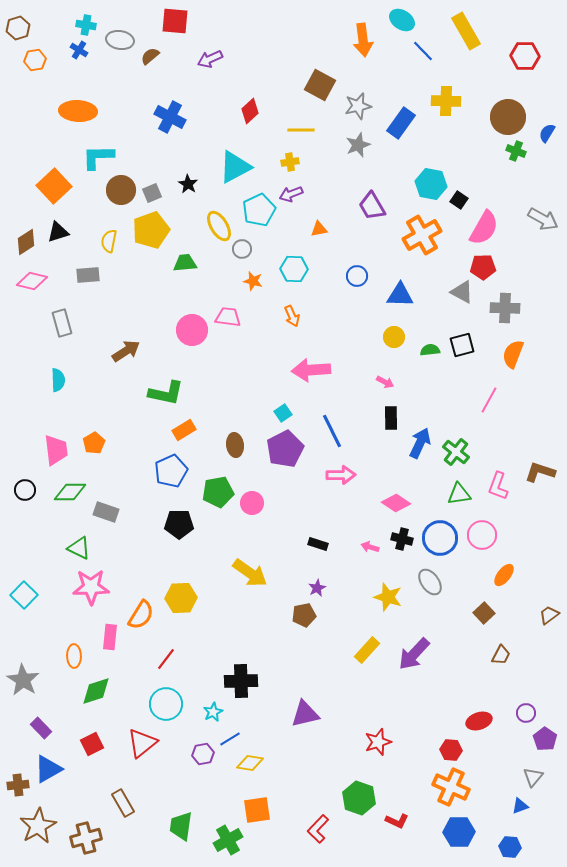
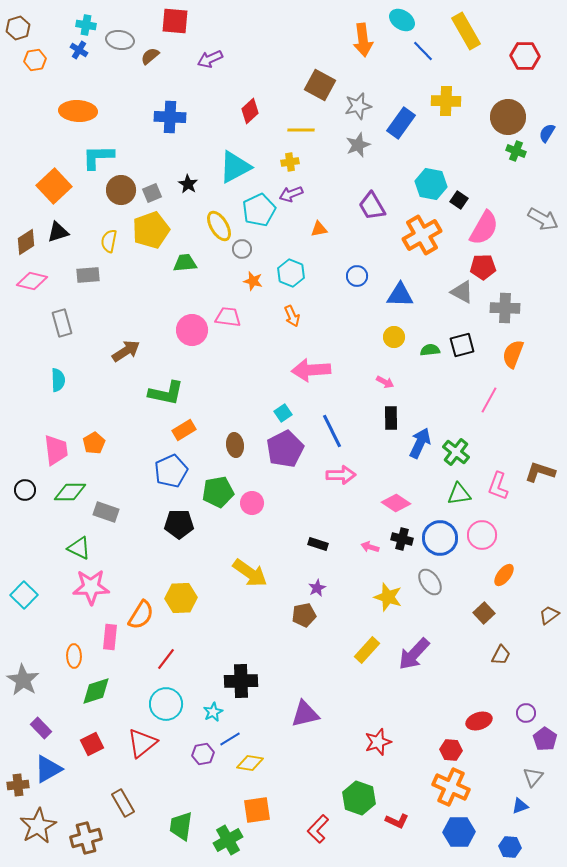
blue cross at (170, 117): rotated 24 degrees counterclockwise
cyan hexagon at (294, 269): moved 3 px left, 4 px down; rotated 20 degrees clockwise
